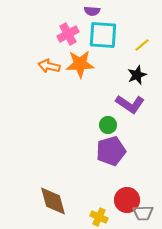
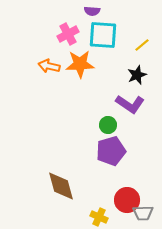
brown diamond: moved 8 px right, 15 px up
